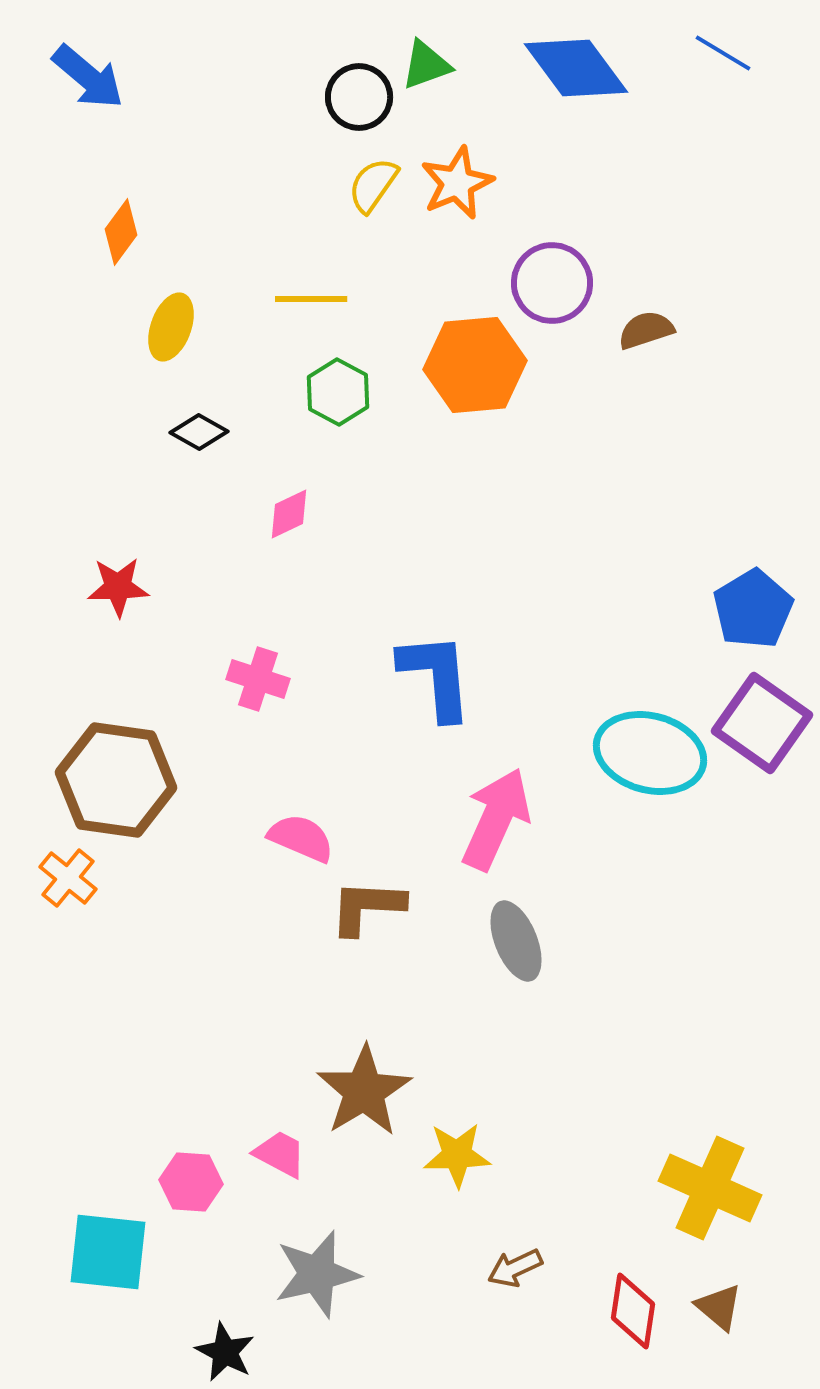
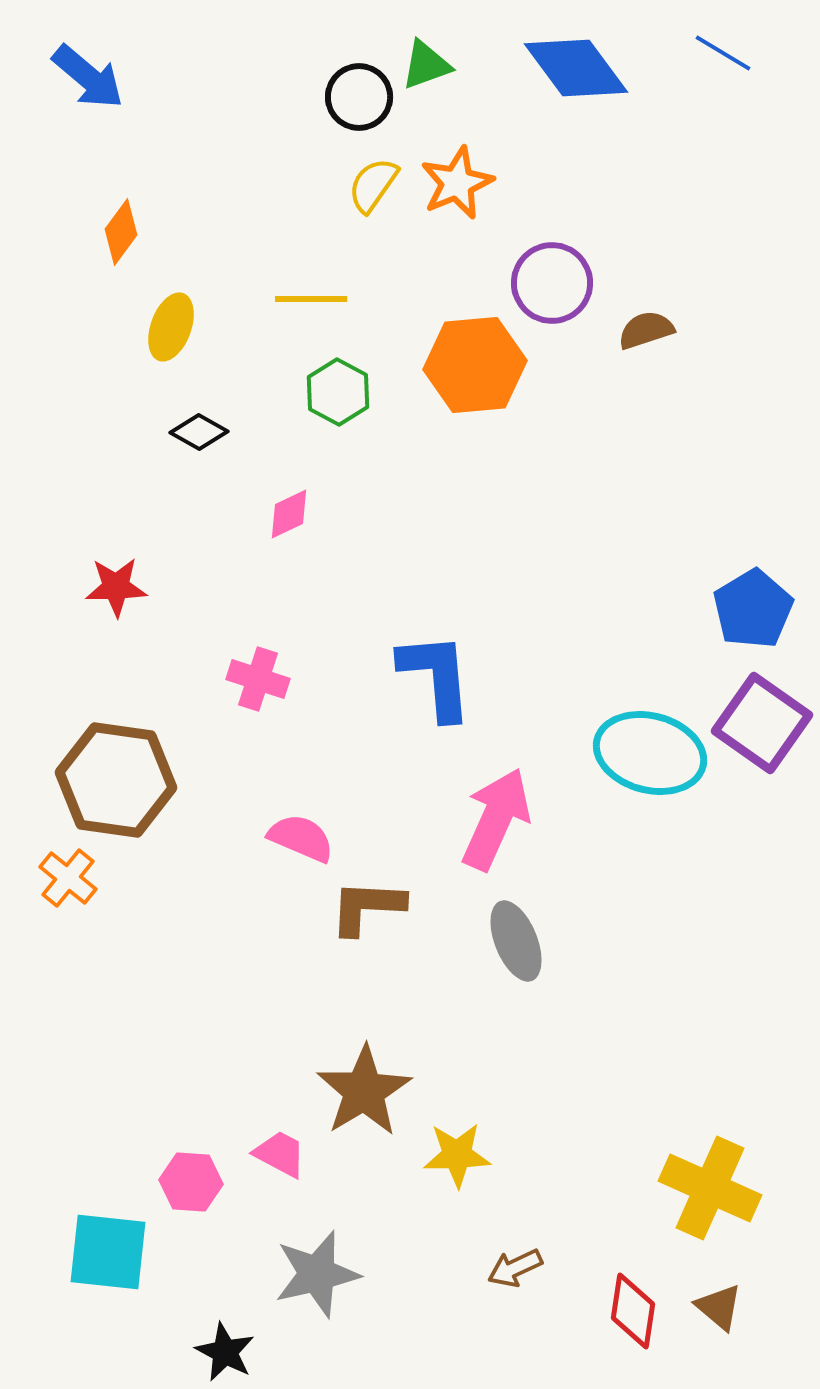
red star: moved 2 px left
